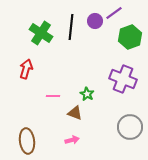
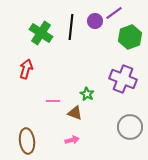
pink line: moved 5 px down
